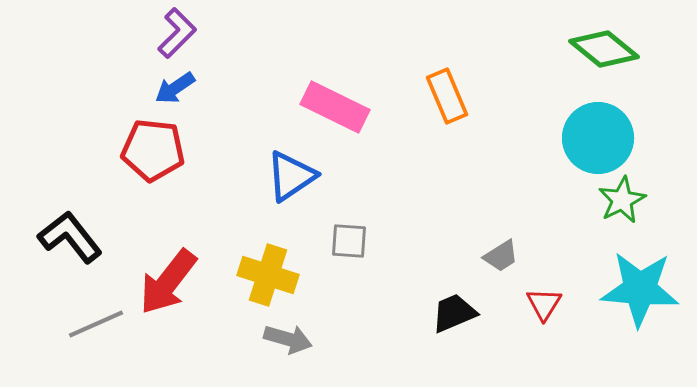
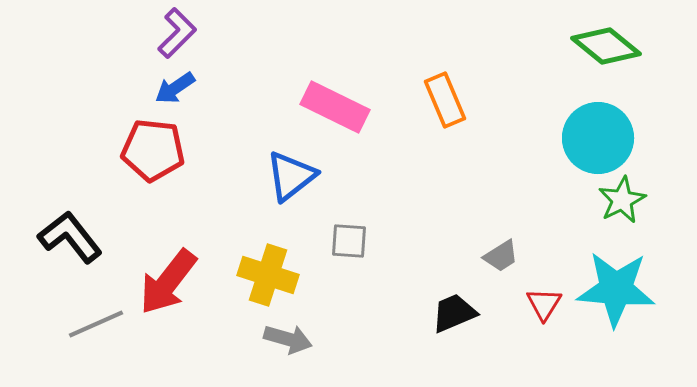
green diamond: moved 2 px right, 3 px up
orange rectangle: moved 2 px left, 4 px down
blue triangle: rotated 4 degrees counterclockwise
cyan star: moved 24 px left
